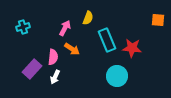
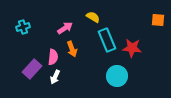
yellow semicircle: moved 5 px right, 1 px up; rotated 80 degrees counterclockwise
pink arrow: rotated 28 degrees clockwise
orange arrow: rotated 35 degrees clockwise
